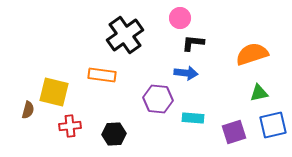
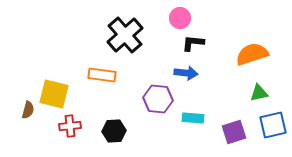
black cross: rotated 6 degrees counterclockwise
yellow square: moved 2 px down
black hexagon: moved 3 px up
